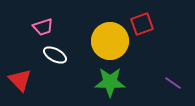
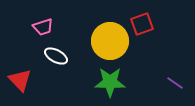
white ellipse: moved 1 px right, 1 px down
purple line: moved 2 px right
